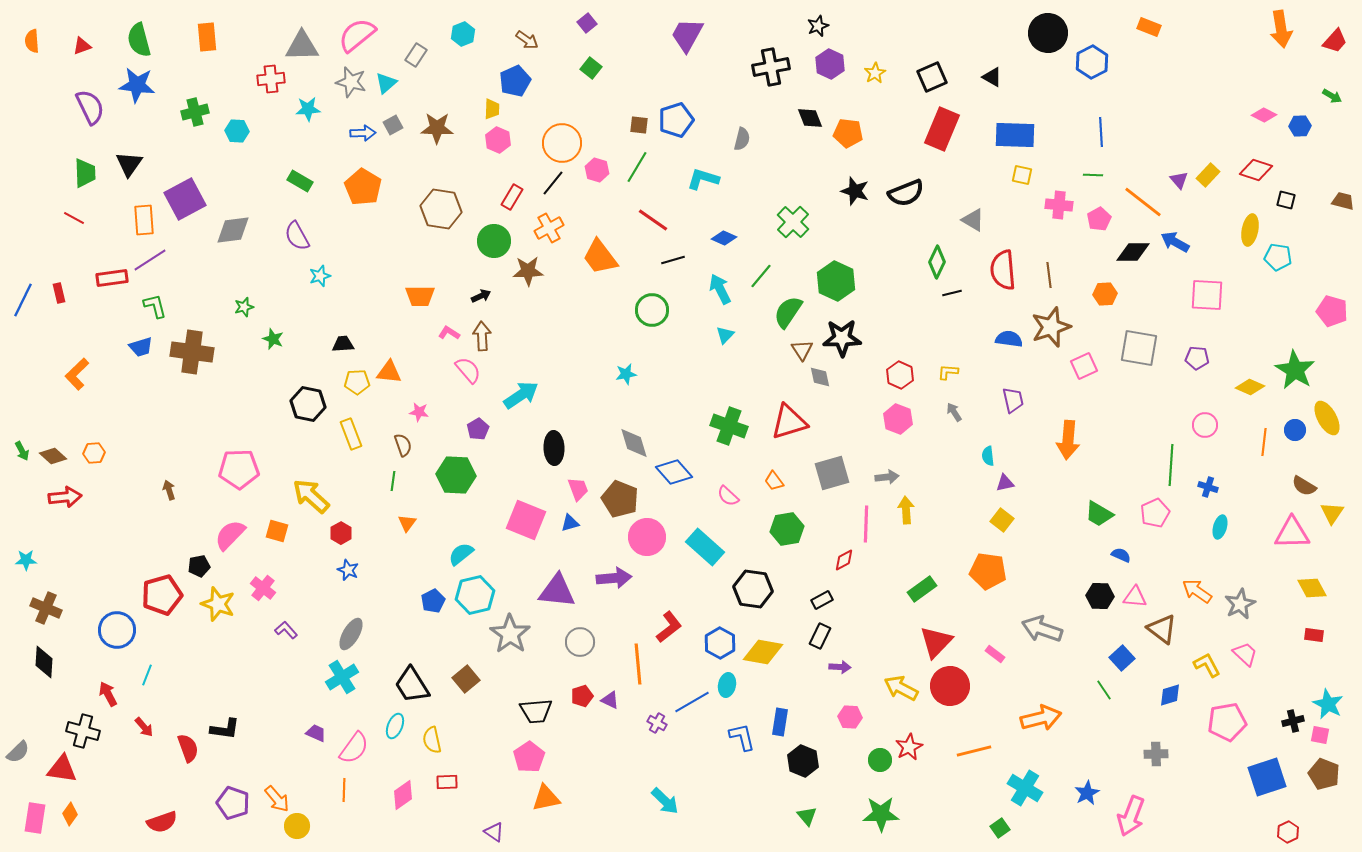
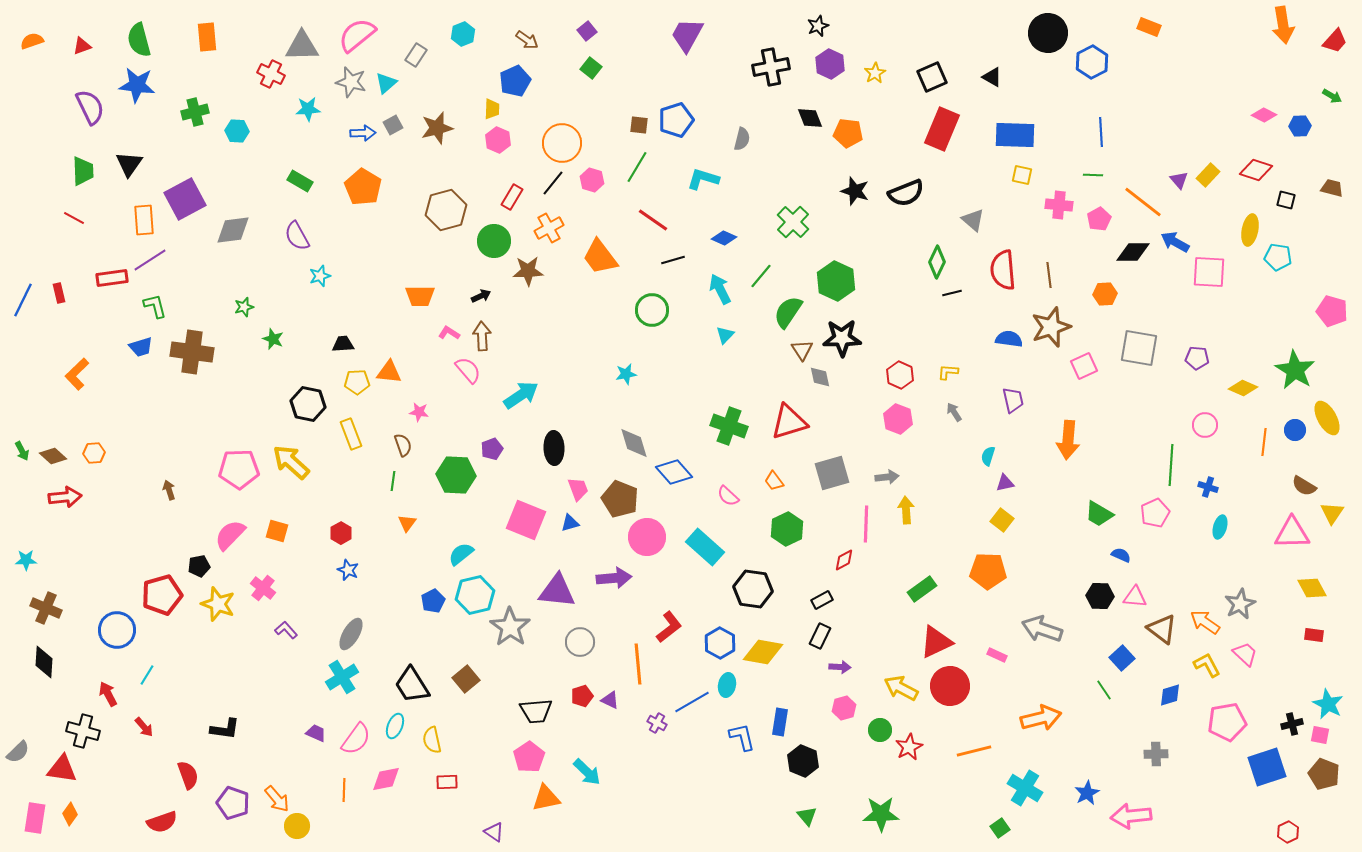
purple square at (587, 23): moved 8 px down
orange arrow at (1281, 29): moved 2 px right, 4 px up
orange semicircle at (32, 41): rotated 75 degrees clockwise
red cross at (271, 79): moved 5 px up; rotated 32 degrees clockwise
brown star at (437, 128): rotated 16 degrees counterclockwise
pink hexagon at (597, 170): moved 5 px left, 10 px down
green trapezoid at (85, 173): moved 2 px left, 2 px up
brown trapezoid at (1343, 201): moved 11 px left, 13 px up
brown hexagon at (441, 209): moved 5 px right, 1 px down; rotated 24 degrees counterclockwise
gray triangle at (973, 220): rotated 10 degrees clockwise
pink square at (1207, 295): moved 2 px right, 23 px up
yellow diamond at (1250, 387): moved 7 px left, 1 px down
purple pentagon at (478, 429): moved 14 px right, 20 px down; rotated 10 degrees clockwise
cyan semicircle at (988, 456): rotated 24 degrees clockwise
yellow arrow at (311, 496): moved 20 px left, 34 px up
green hexagon at (787, 529): rotated 16 degrees counterclockwise
orange pentagon at (988, 571): rotated 6 degrees counterclockwise
orange arrow at (1197, 591): moved 8 px right, 31 px down
gray star at (510, 634): moved 7 px up
red triangle at (936, 642): rotated 21 degrees clockwise
pink rectangle at (995, 654): moved 2 px right, 1 px down; rotated 12 degrees counterclockwise
cyan line at (147, 675): rotated 10 degrees clockwise
pink hexagon at (850, 717): moved 6 px left, 9 px up; rotated 20 degrees counterclockwise
black cross at (1293, 721): moved 1 px left, 3 px down
red semicircle at (188, 748): moved 27 px down
pink semicircle at (354, 748): moved 2 px right, 9 px up
green circle at (880, 760): moved 30 px up
blue square at (1267, 777): moved 10 px up
pink diamond at (403, 795): moved 17 px left, 16 px up; rotated 24 degrees clockwise
cyan arrow at (665, 801): moved 78 px left, 29 px up
pink arrow at (1131, 816): rotated 63 degrees clockwise
